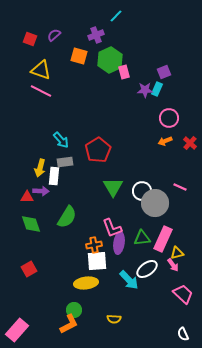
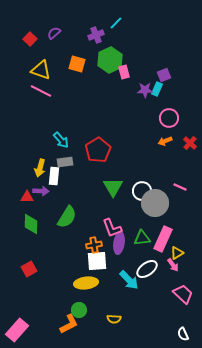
cyan line at (116, 16): moved 7 px down
purple semicircle at (54, 35): moved 2 px up
red square at (30, 39): rotated 24 degrees clockwise
orange square at (79, 56): moved 2 px left, 8 px down
purple square at (164, 72): moved 3 px down
green diamond at (31, 224): rotated 20 degrees clockwise
yellow triangle at (177, 253): rotated 16 degrees counterclockwise
green circle at (74, 310): moved 5 px right
